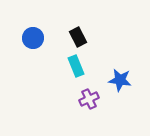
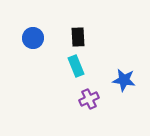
black rectangle: rotated 24 degrees clockwise
blue star: moved 4 px right
